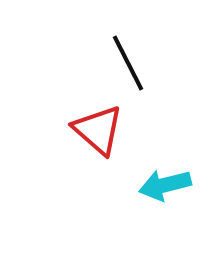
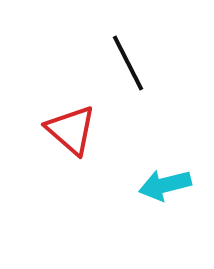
red triangle: moved 27 px left
